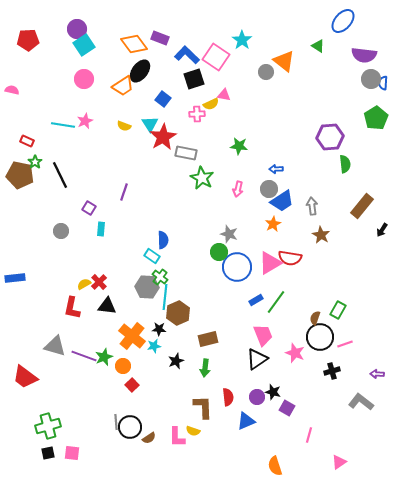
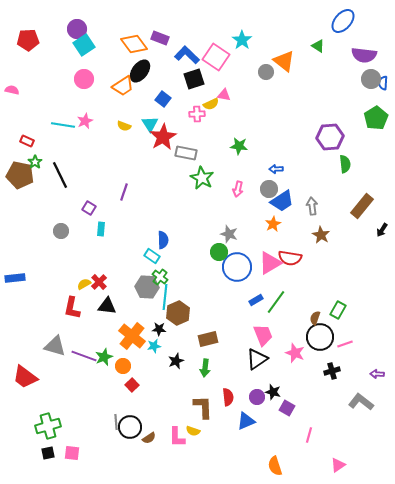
pink triangle at (339, 462): moved 1 px left, 3 px down
